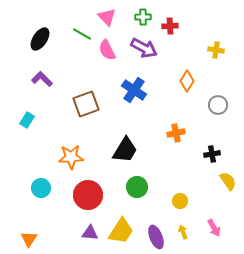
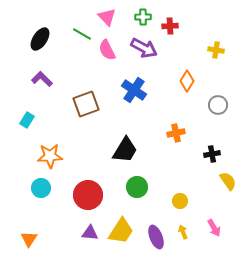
orange star: moved 21 px left, 1 px up
